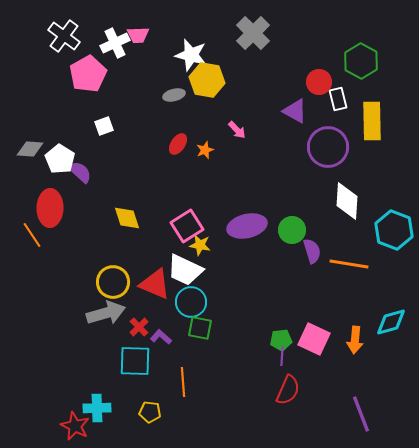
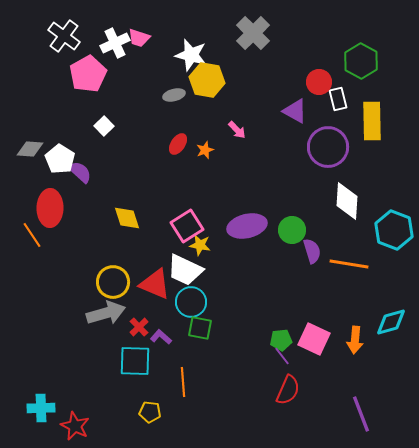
pink trapezoid at (138, 35): moved 1 px right, 3 px down; rotated 20 degrees clockwise
white square at (104, 126): rotated 24 degrees counterclockwise
purple line at (282, 356): rotated 42 degrees counterclockwise
cyan cross at (97, 408): moved 56 px left
